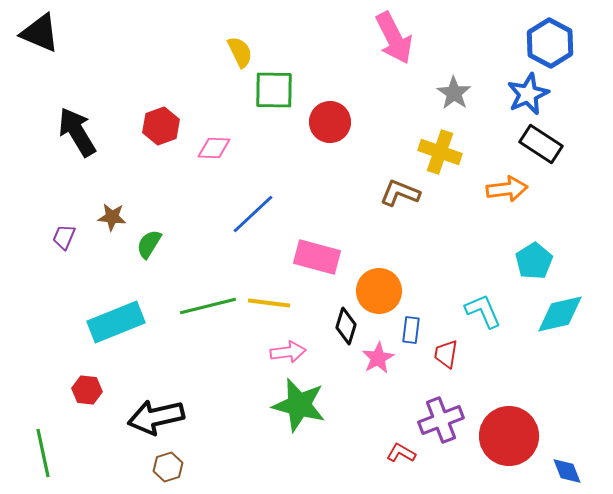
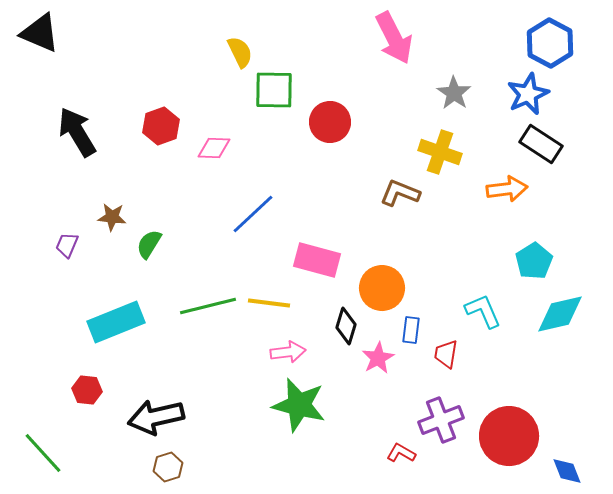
purple trapezoid at (64, 237): moved 3 px right, 8 px down
pink rectangle at (317, 257): moved 3 px down
orange circle at (379, 291): moved 3 px right, 3 px up
green line at (43, 453): rotated 30 degrees counterclockwise
